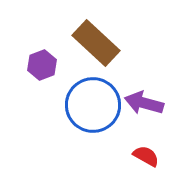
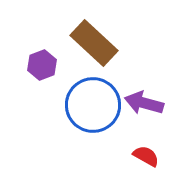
brown rectangle: moved 2 px left
